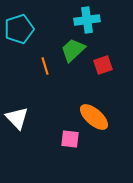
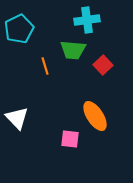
cyan pentagon: rotated 8 degrees counterclockwise
green trapezoid: rotated 132 degrees counterclockwise
red square: rotated 24 degrees counterclockwise
orange ellipse: moved 1 px right, 1 px up; rotated 16 degrees clockwise
